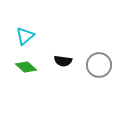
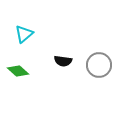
cyan triangle: moved 1 px left, 2 px up
green diamond: moved 8 px left, 4 px down
